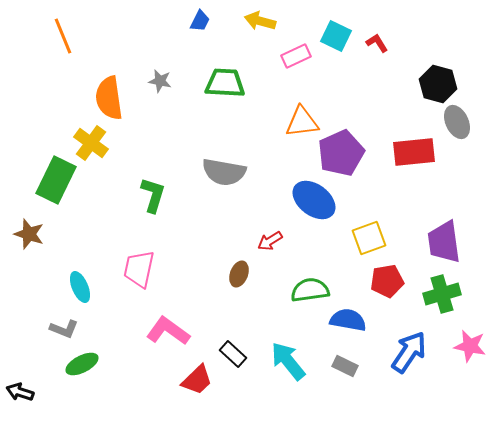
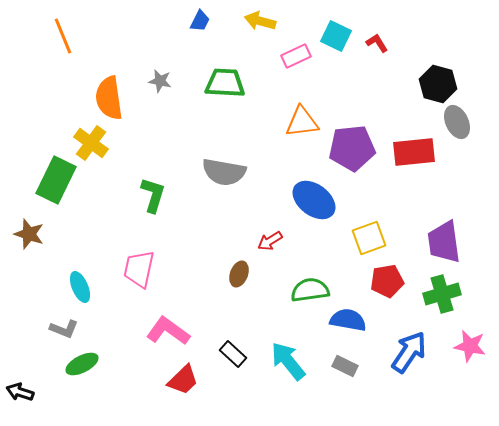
purple pentagon: moved 11 px right, 5 px up; rotated 18 degrees clockwise
red trapezoid: moved 14 px left
